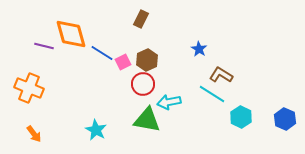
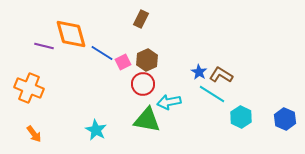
blue star: moved 23 px down
